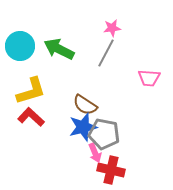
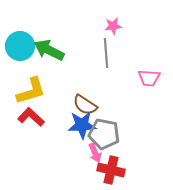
pink star: moved 1 px right, 2 px up
green arrow: moved 10 px left, 1 px down
gray line: rotated 32 degrees counterclockwise
blue star: moved 1 px left, 2 px up; rotated 12 degrees clockwise
